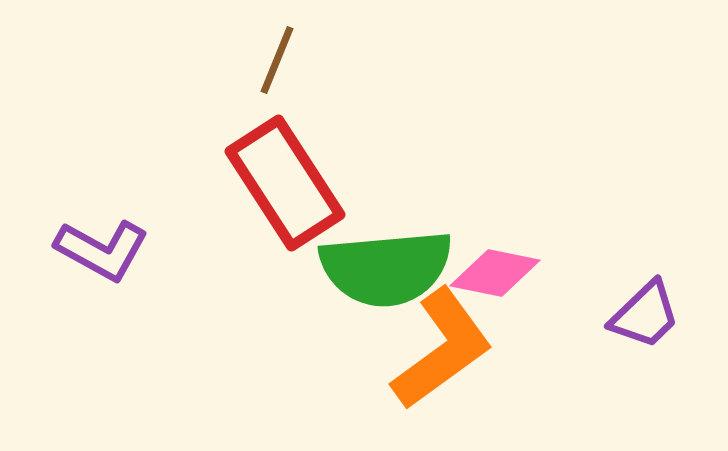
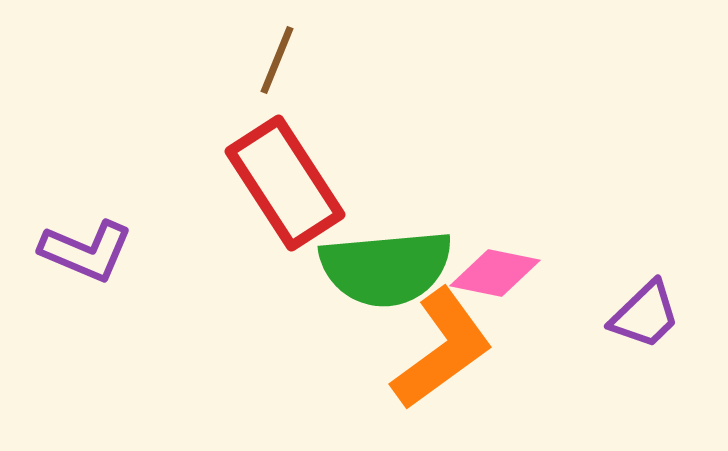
purple L-shape: moved 16 px left, 1 px down; rotated 6 degrees counterclockwise
